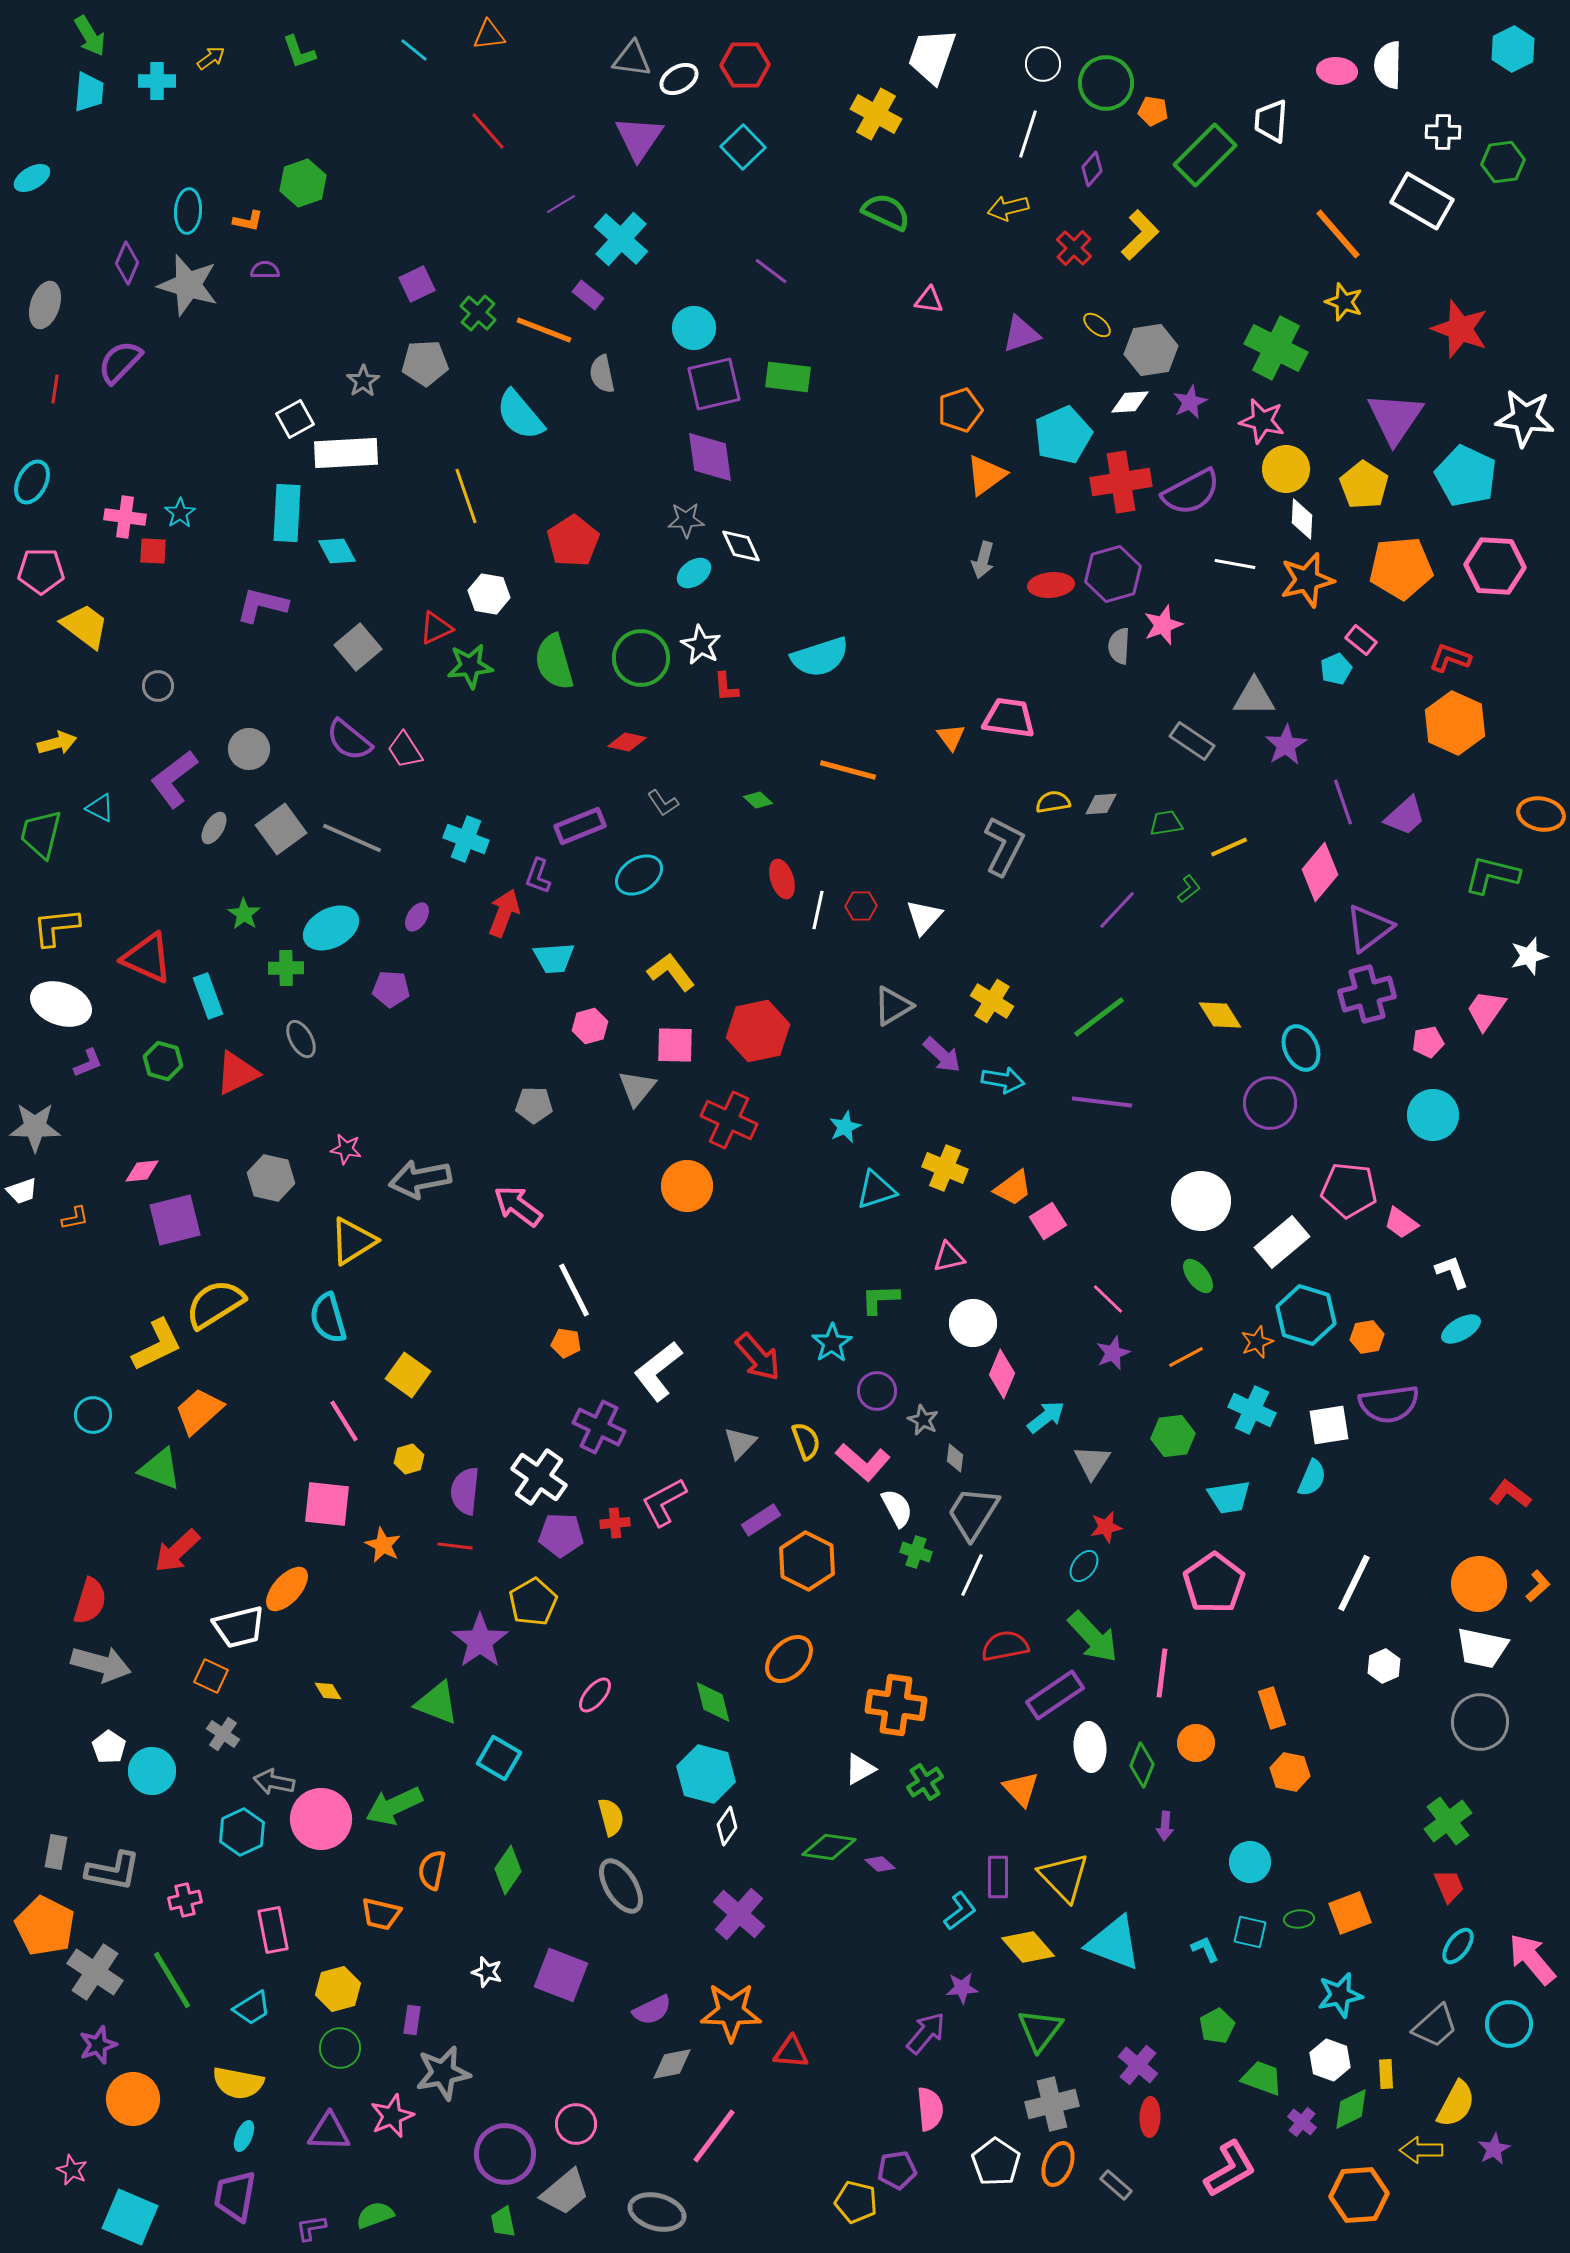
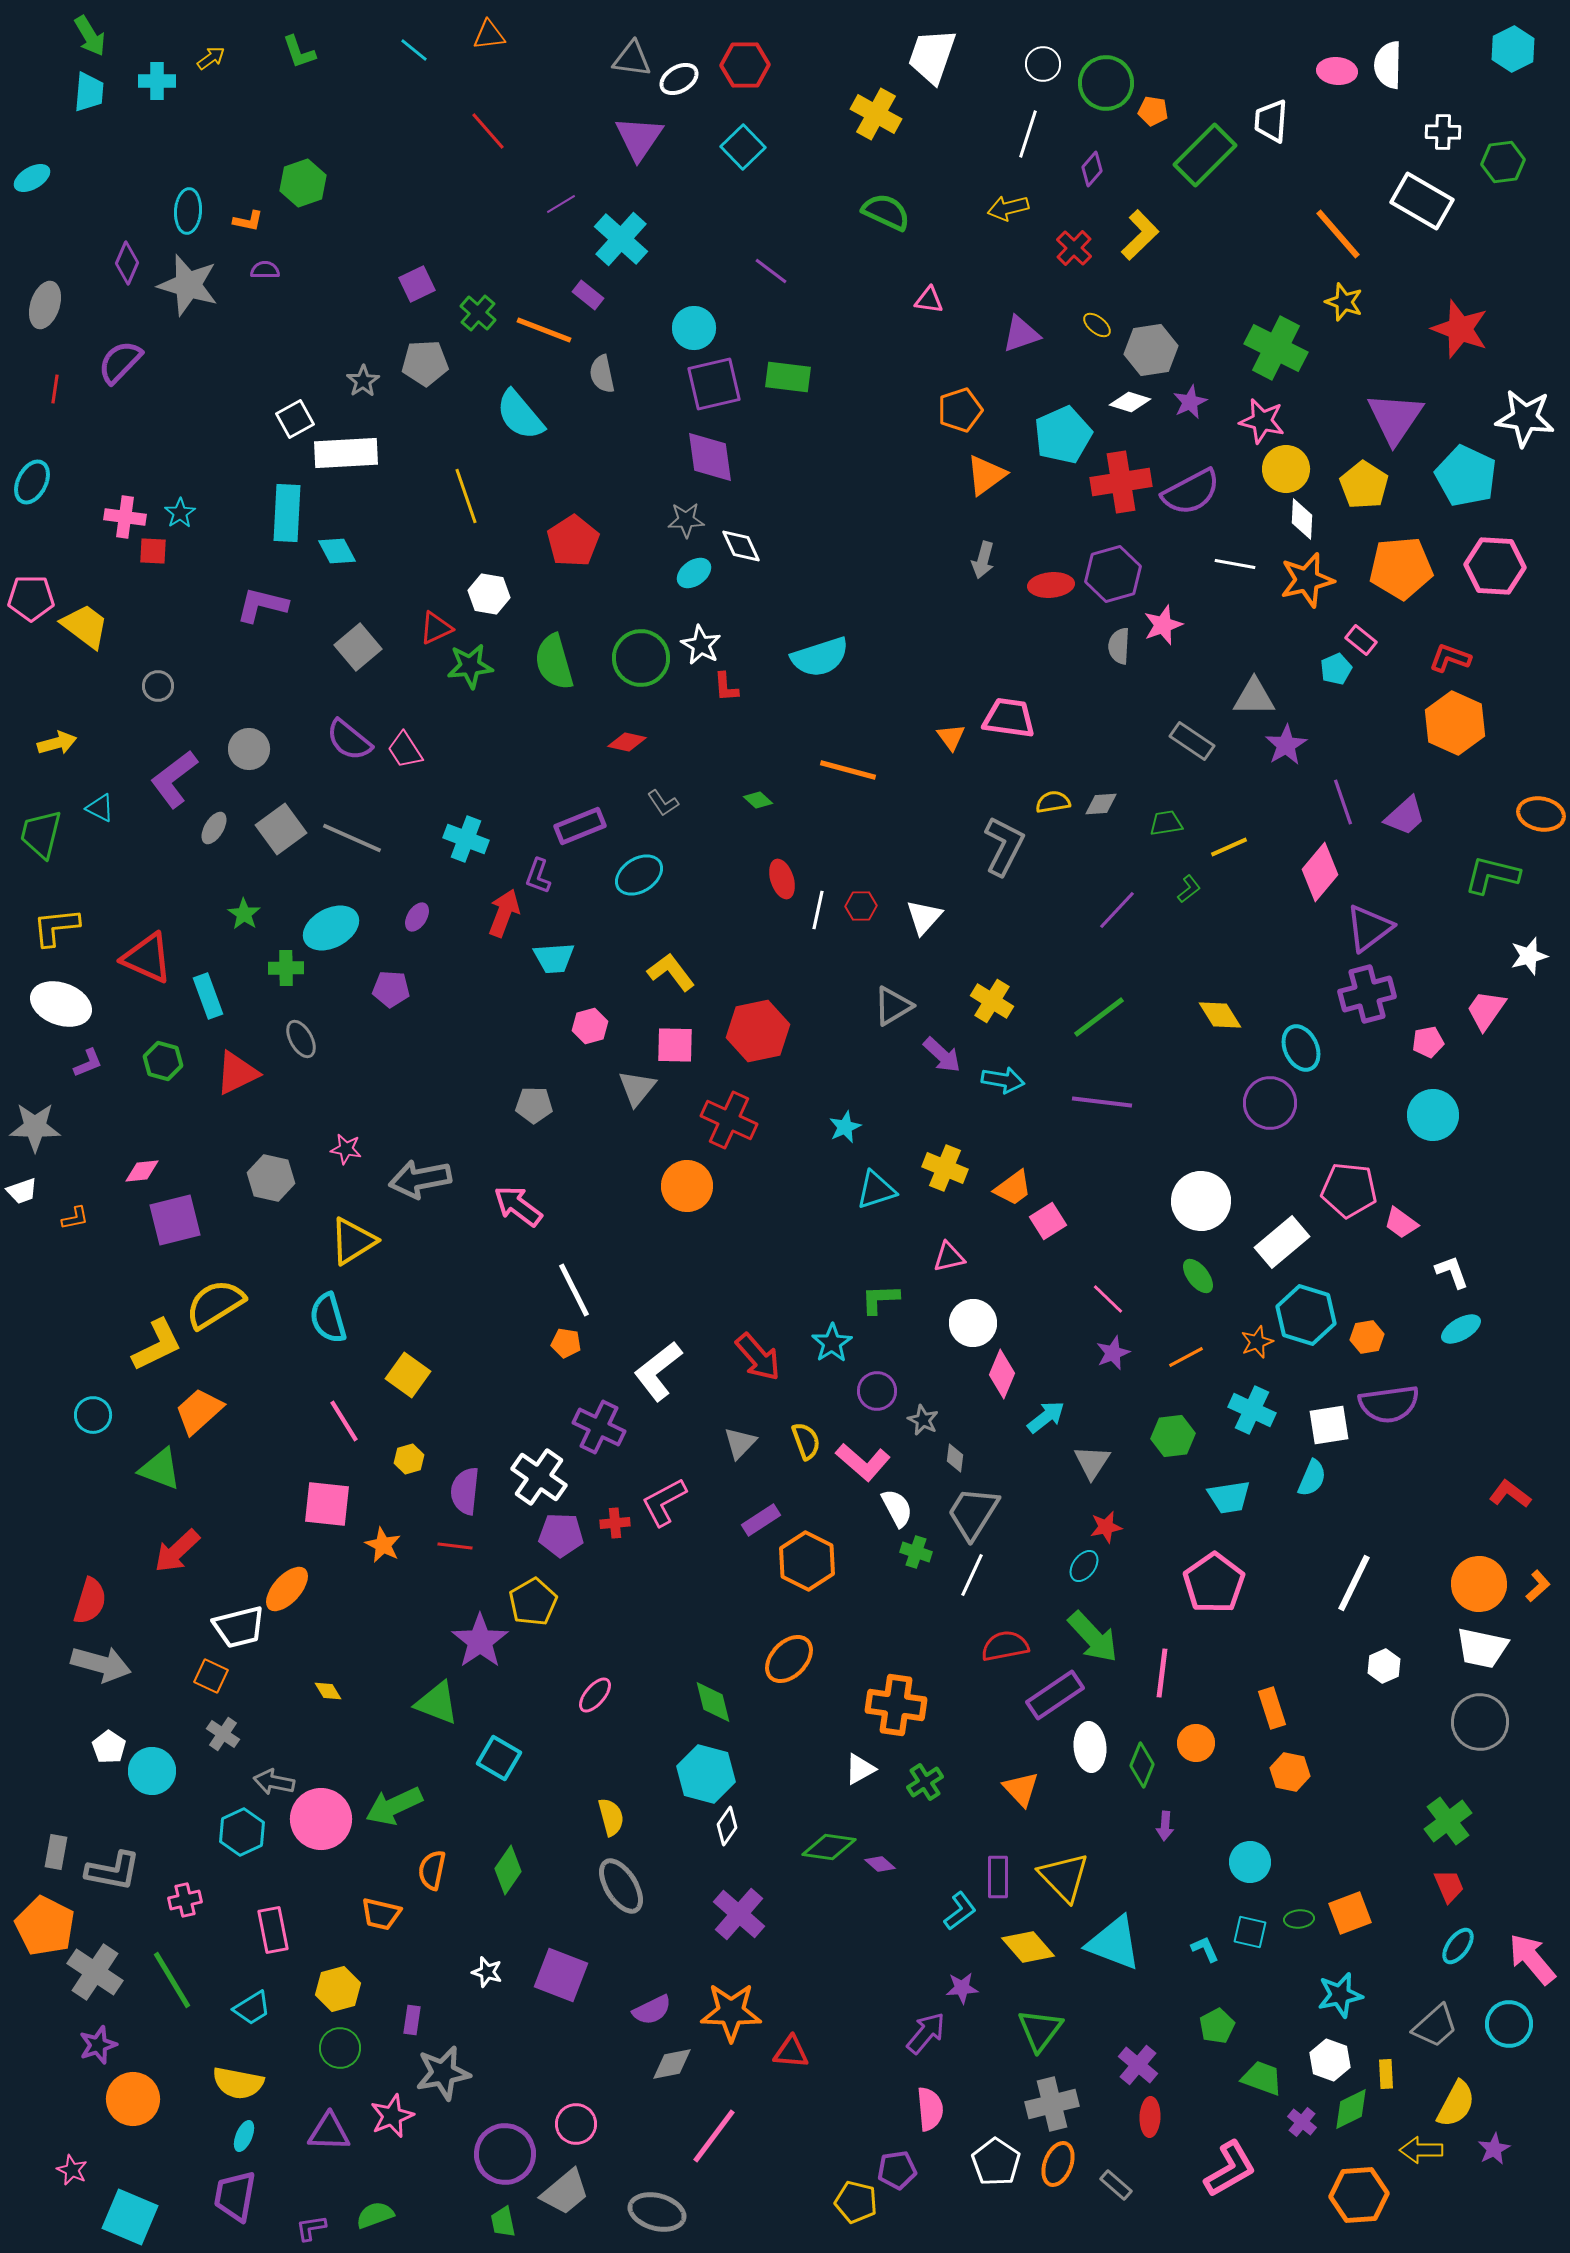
white diamond at (1130, 402): rotated 21 degrees clockwise
pink pentagon at (41, 571): moved 10 px left, 27 px down
